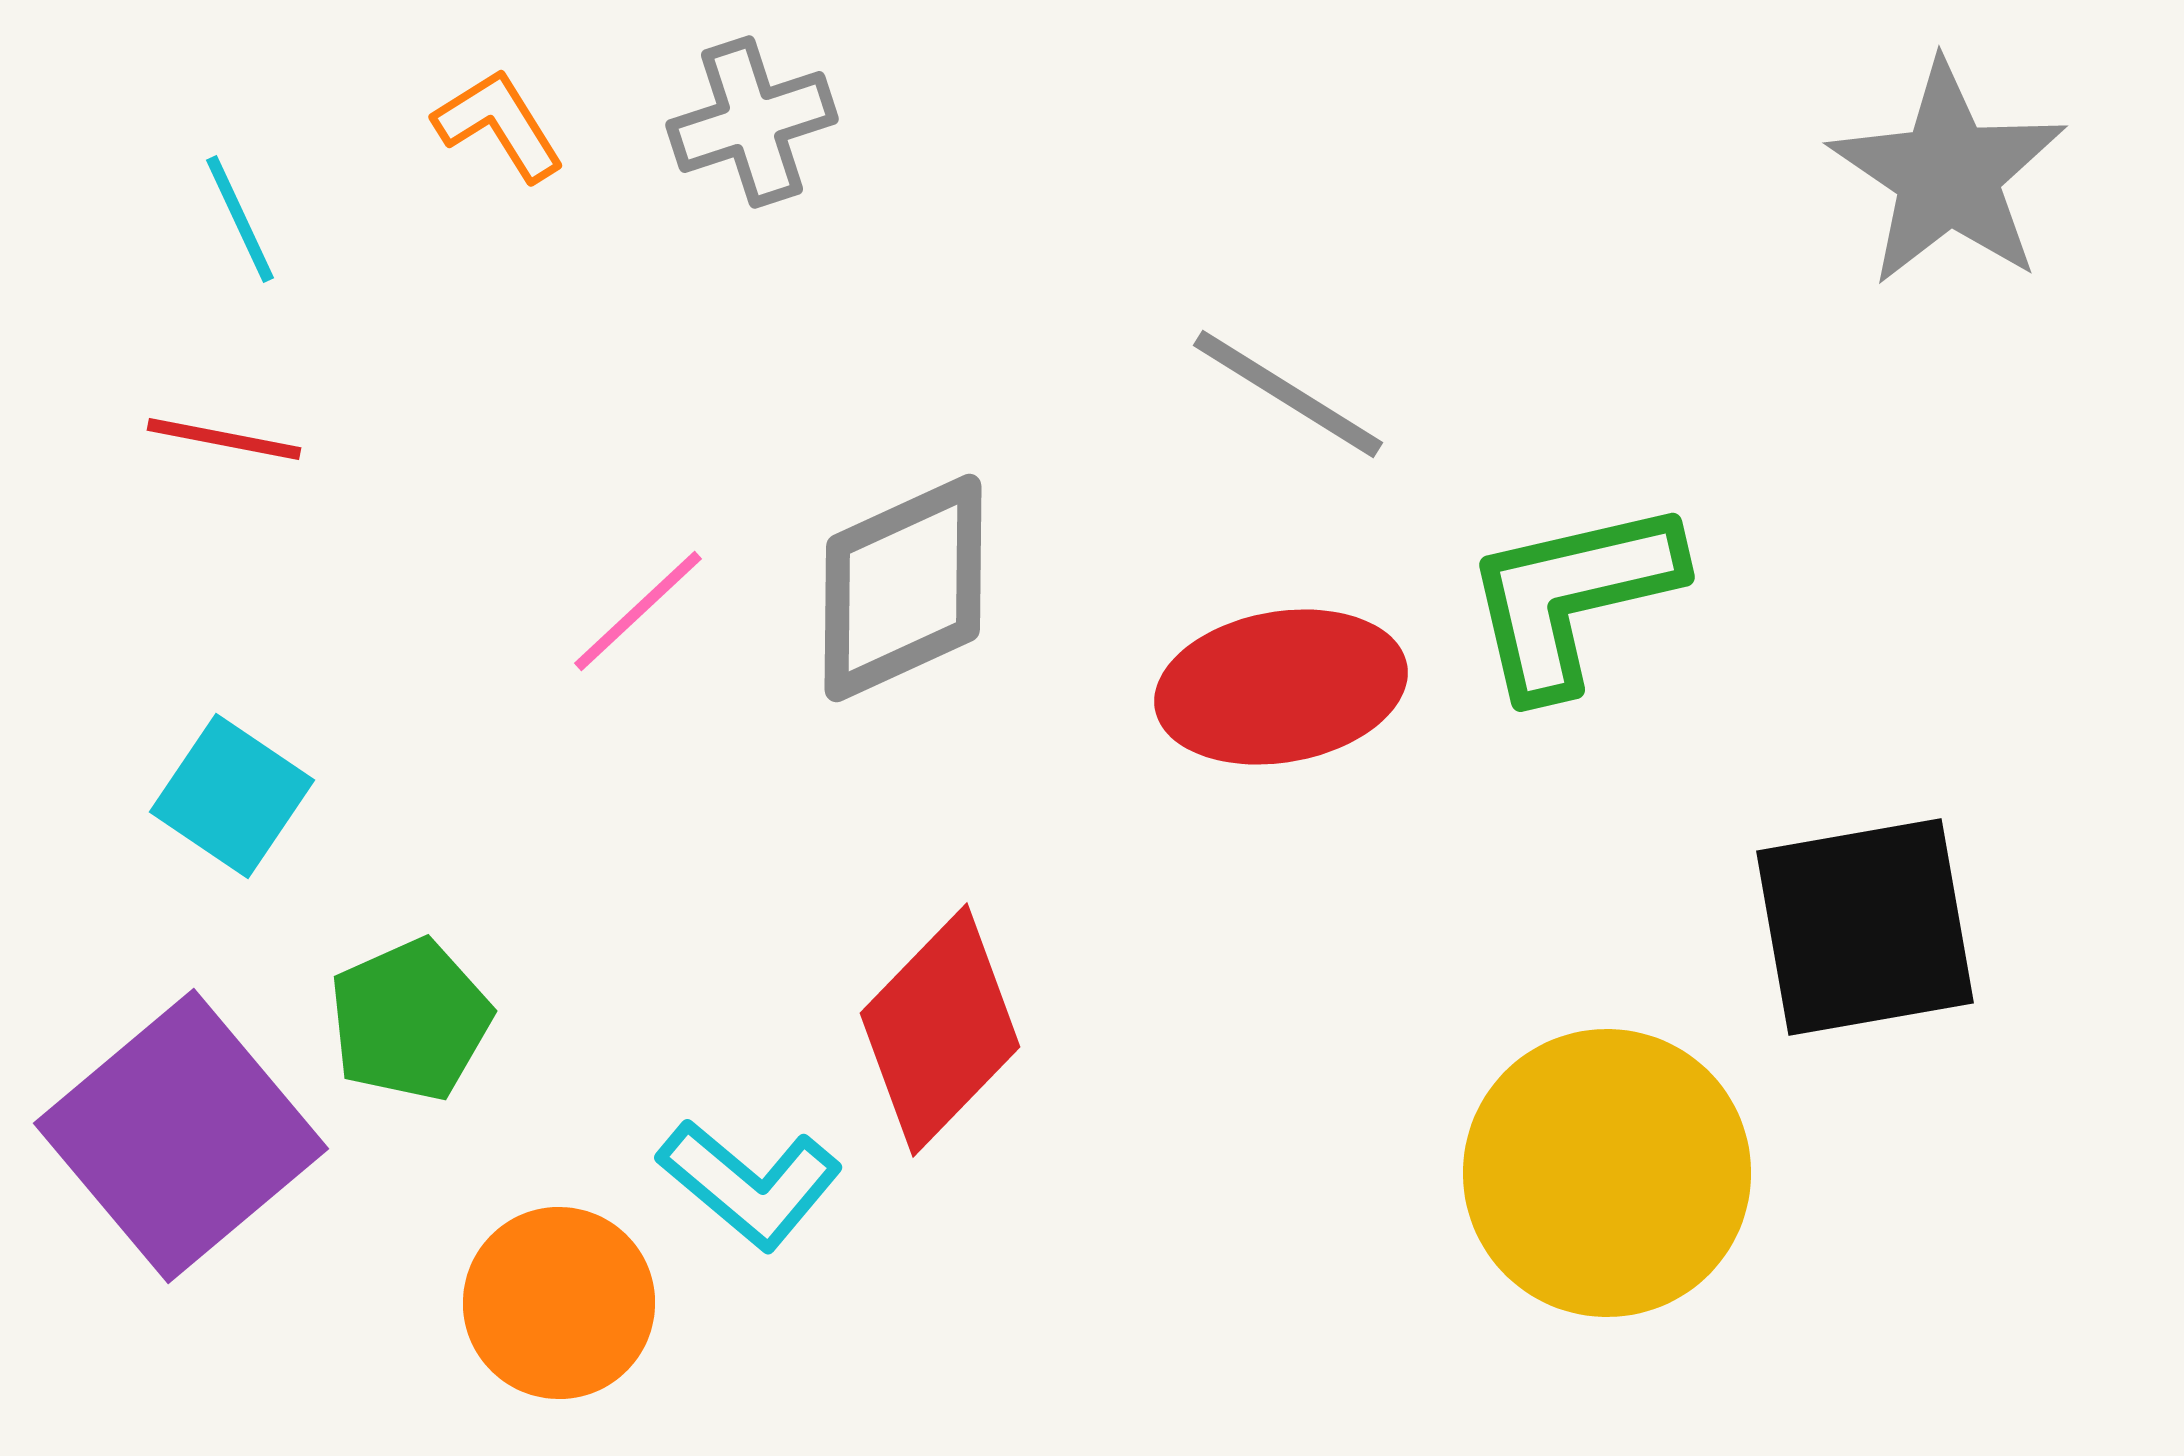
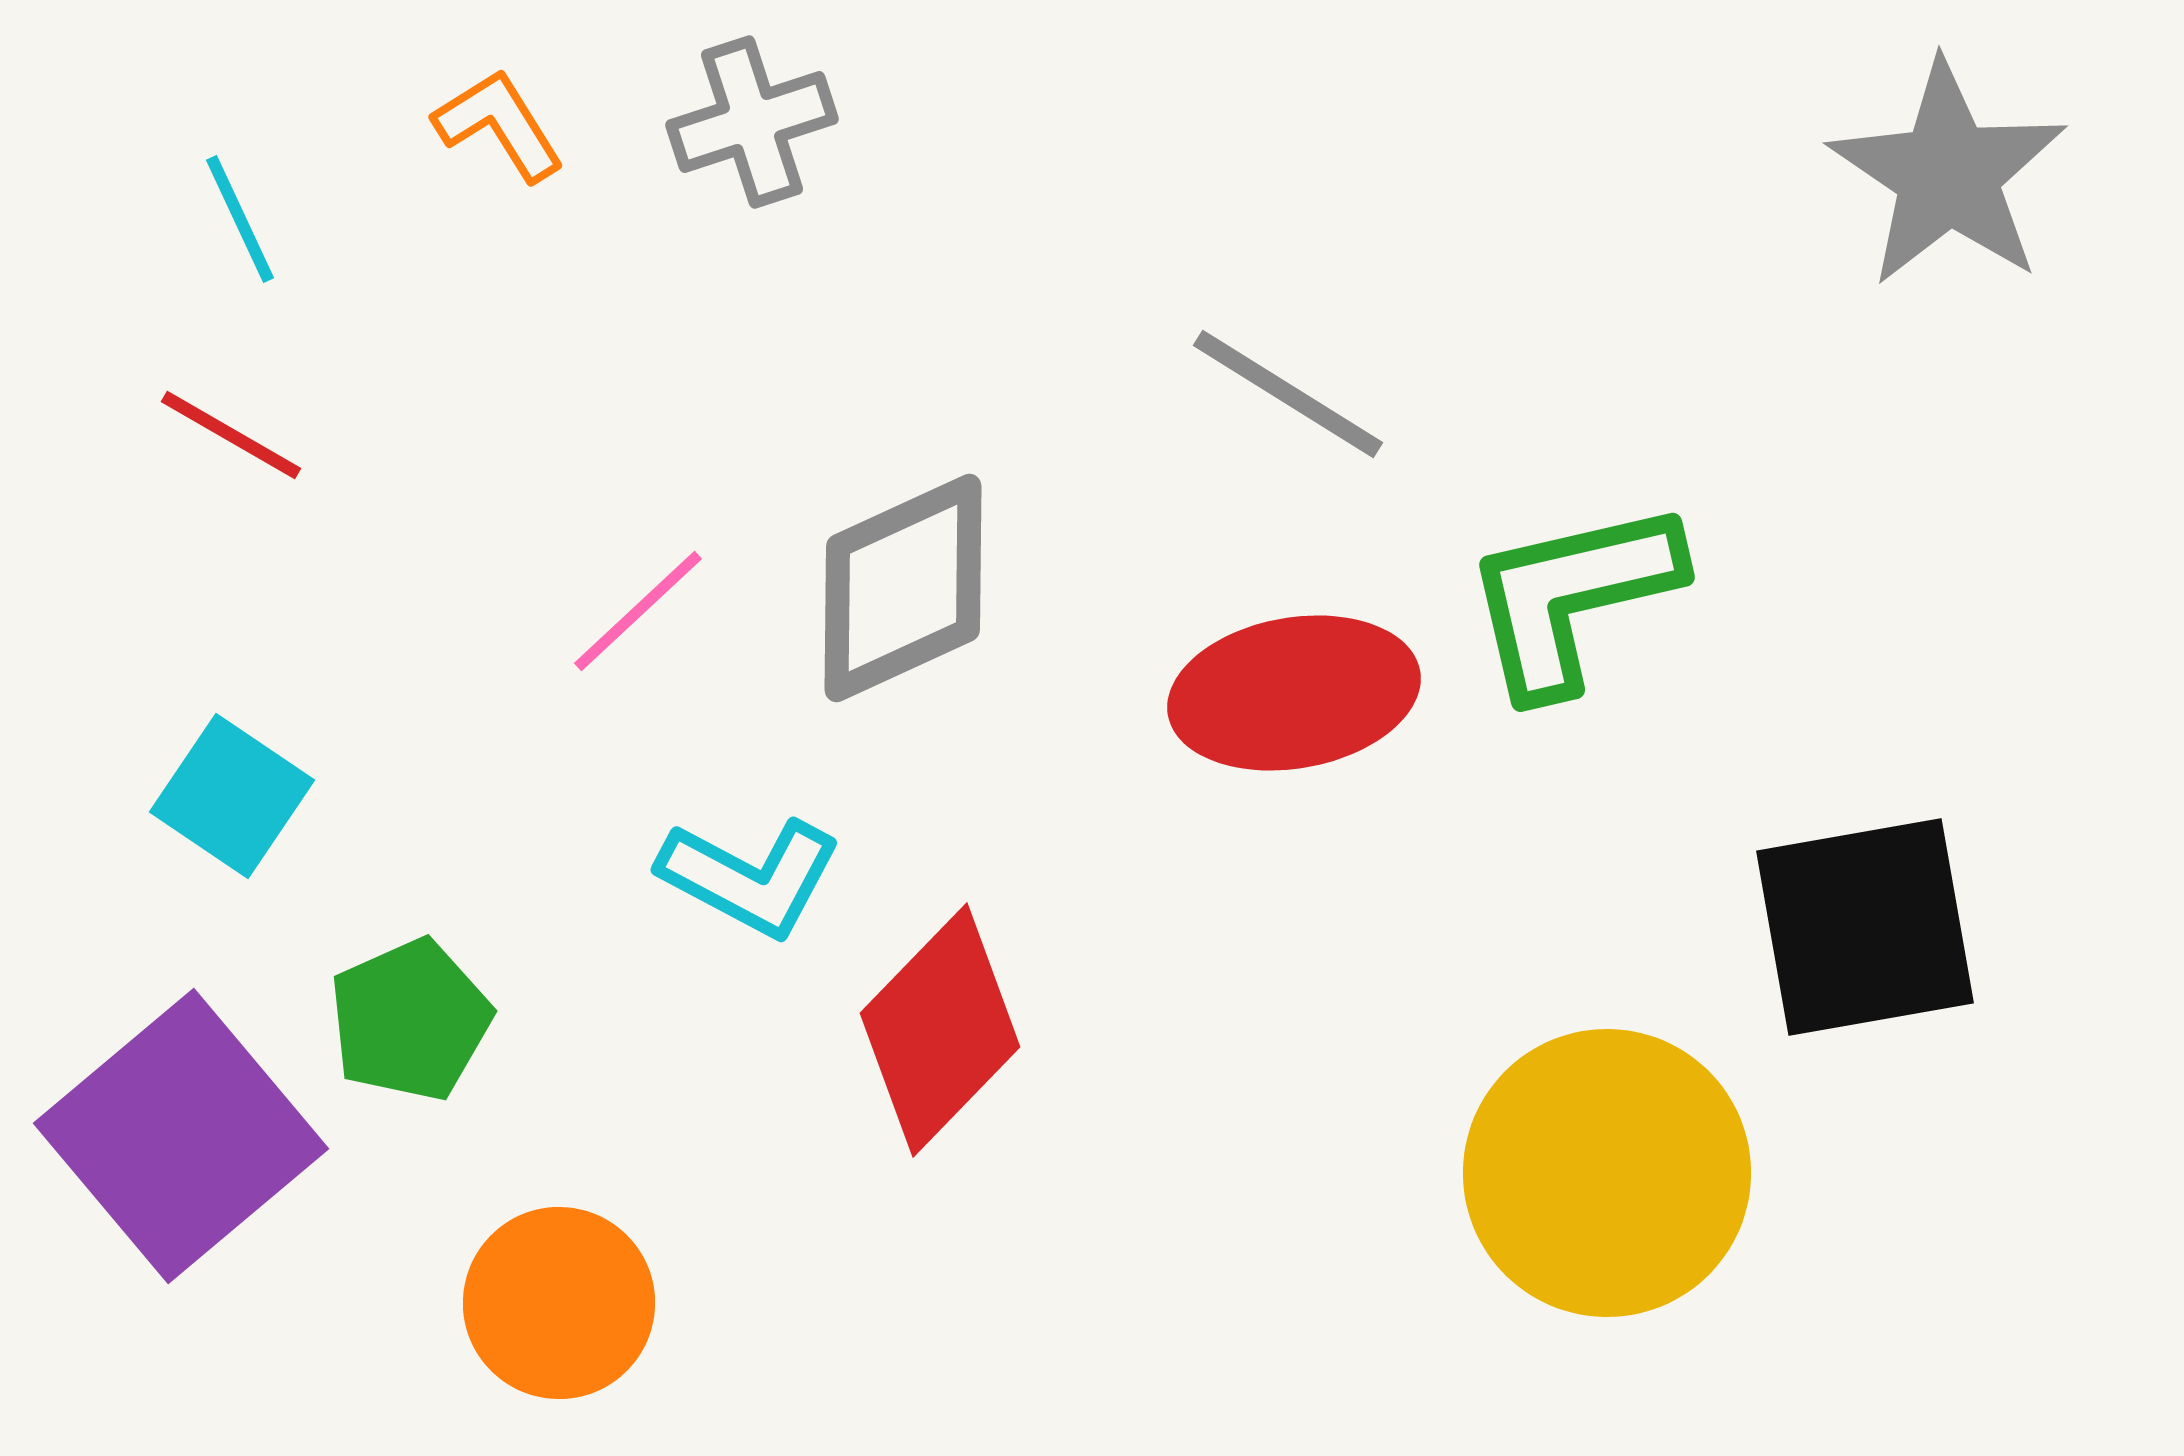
red line: moved 7 px right, 4 px up; rotated 19 degrees clockwise
red ellipse: moved 13 px right, 6 px down
cyan L-shape: moved 307 px up; rotated 12 degrees counterclockwise
